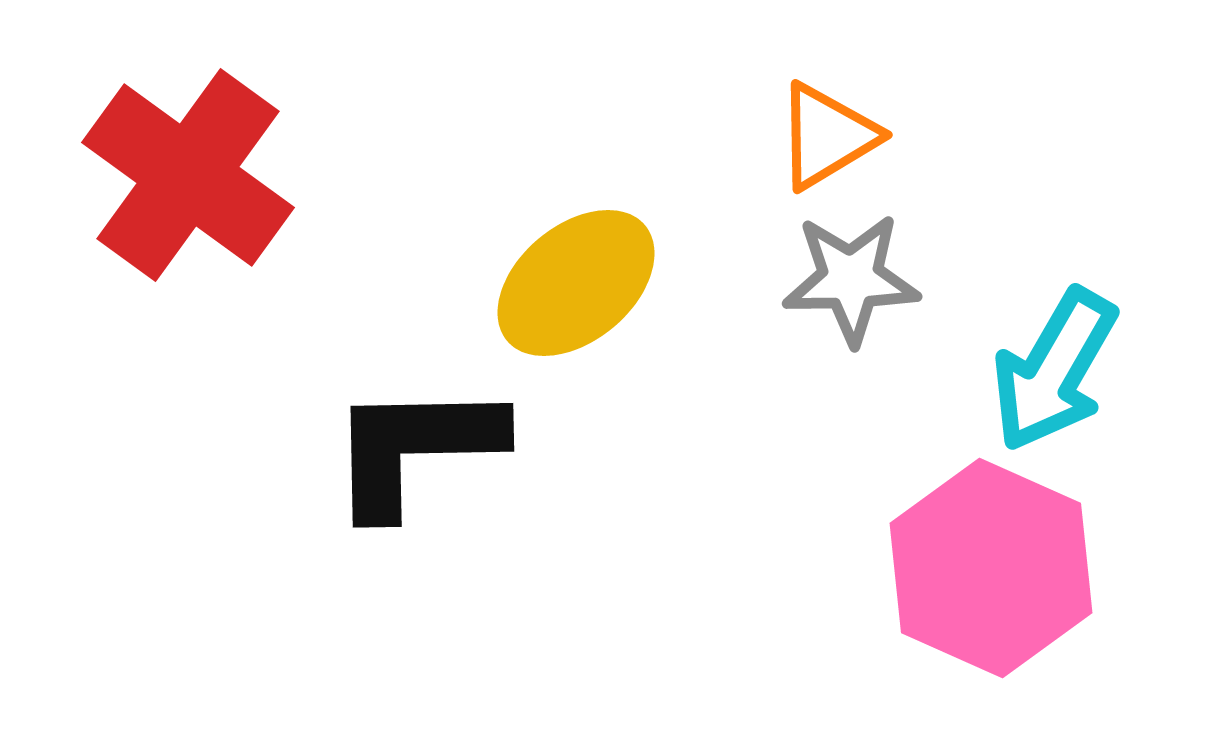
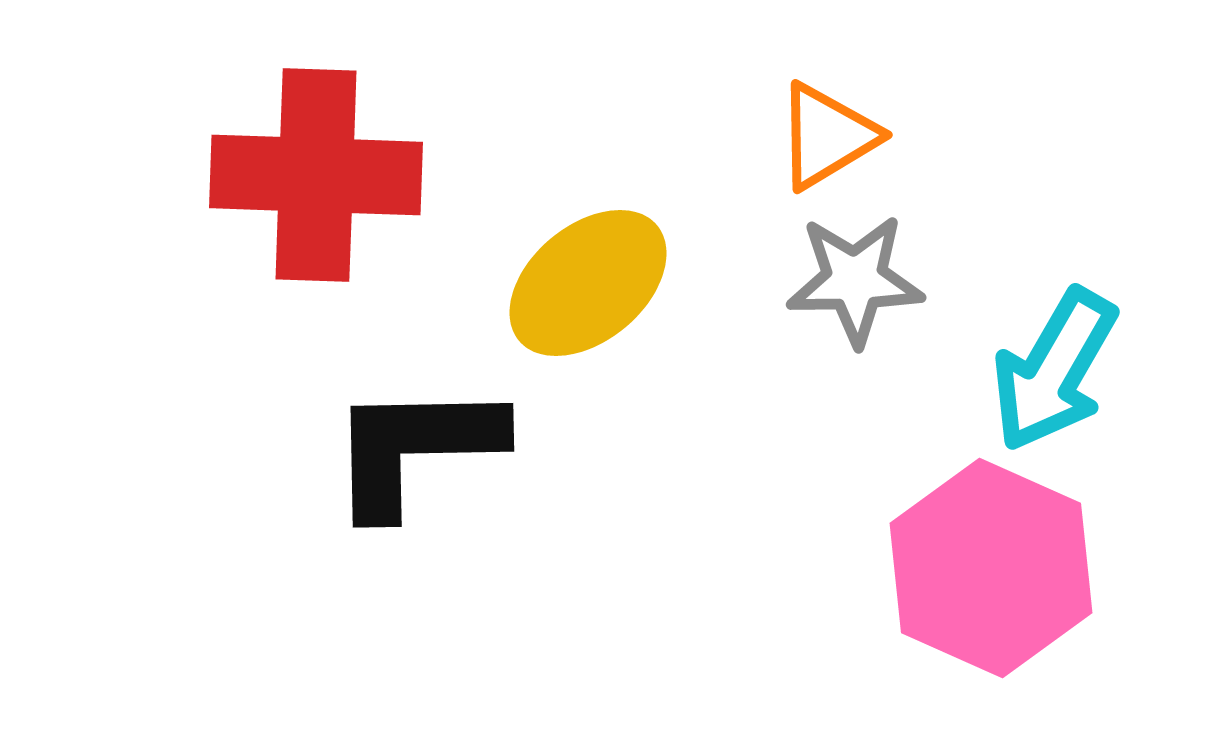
red cross: moved 128 px right; rotated 34 degrees counterclockwise
gray star: moved 4 px right, 1 px down
yellow ellipse: moved 12 px right
